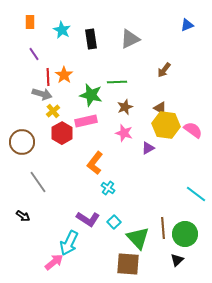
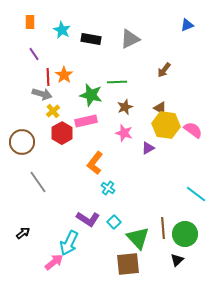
black rectangle: rotated 72 degrees counterclockwise
black arrow: moved 17 px down; rotated 72 degrees counterclockwise
brown square: rotated 10 degrees counterclockwise
